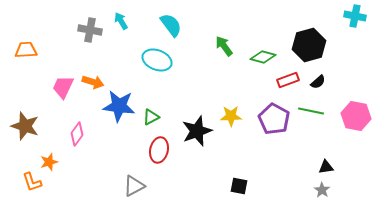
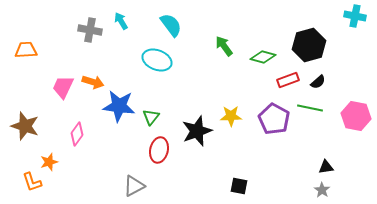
green line: moved 1 px left, 3 px up
green triangle: rotated 24 degrees counterclockwise
